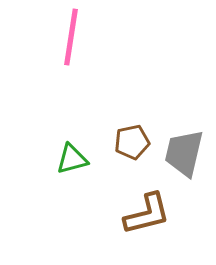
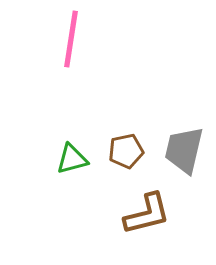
pink line: moved 2 px down
brown pentagon: moved 6 px left, 9 px down
gray trapezoid: moved 3 px up
